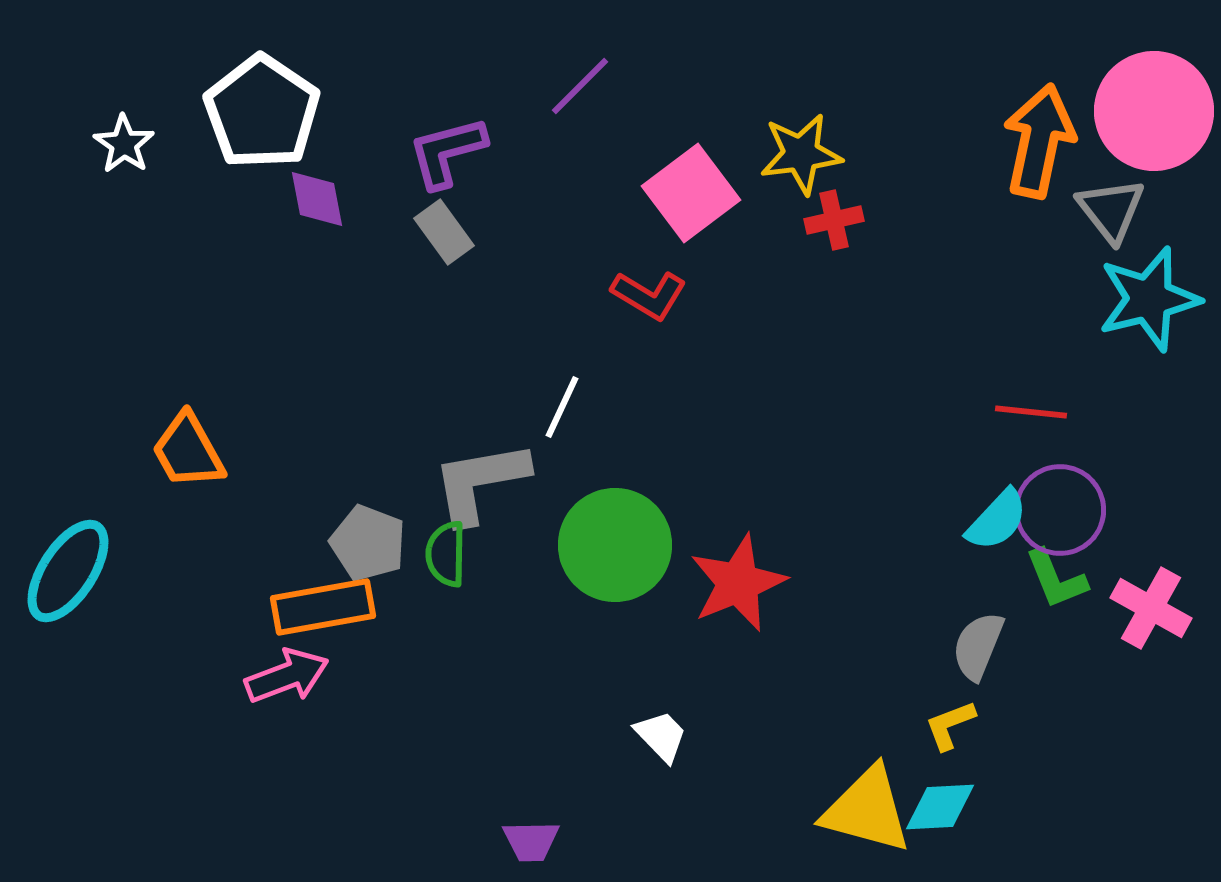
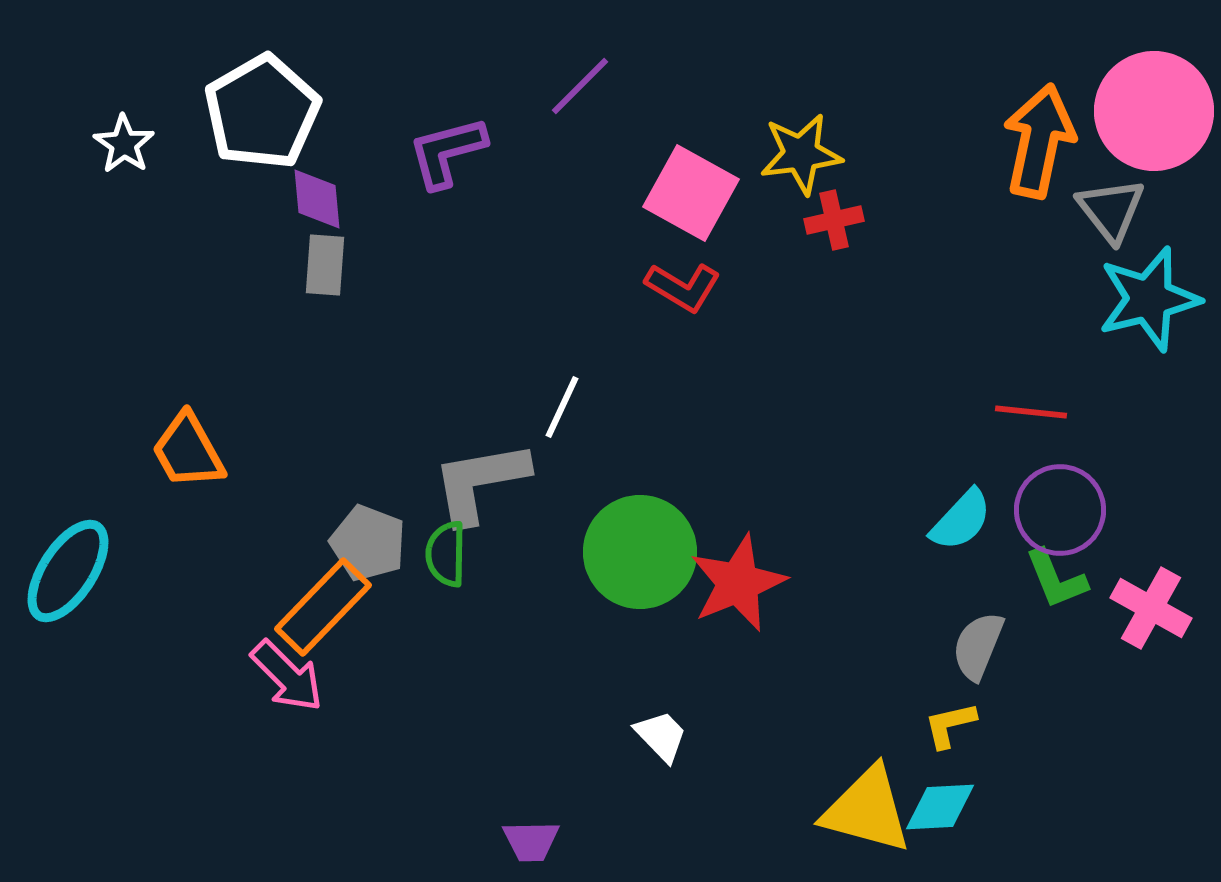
white pentagon: rotated 8 degrees clockwise
pink square: rotated 24 degrees counterclockwise
purple diamond: rotated 6 degrees clockwise
gray rectangle: moved 119 px left, 33 px down; rotated 40 degrees clockwise
red L-shape: moved 34 px right, 8 px up
cyan semicircle: moved 36 px left
green circle: moved 25 px right, 7 px down
orange rectangle: rotated 36 degrees counterclockwise
pink arrow: rotated 66 degrees clockwise
yellow L-shape: rotated 8 degrees clockwise
